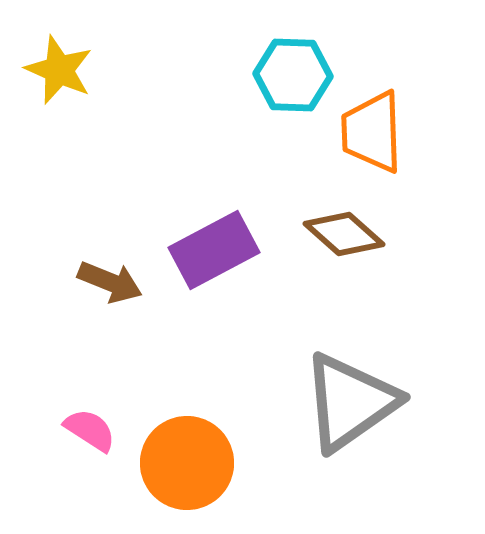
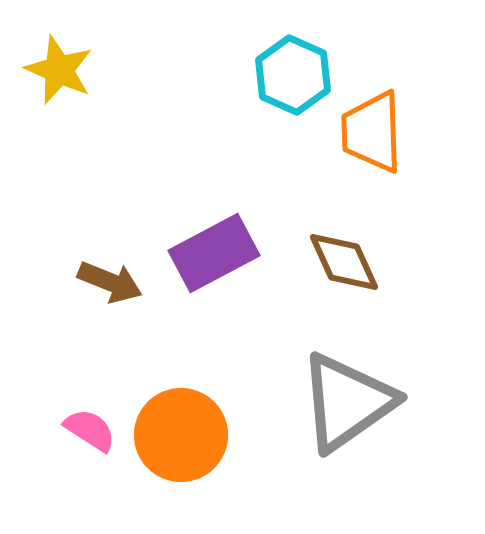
cyan hexagon: rotated 22 degrees clockwise
brown diamond: moved 28 px down; rotated 24 degrees clockwise
purple rectangle: moved 3 px down
gray triangle: moved 3 px left
orange circle: moved 6 px left, 28 px up
